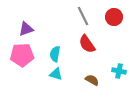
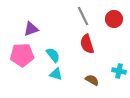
red circle: moved 2 px down
purple triangle: moved 5 px right
red semicircle: rotated 18 degrees clockwise
cyan semicircle: moved 2 px left, 1 px down; rotated 133 degrees clockwise
